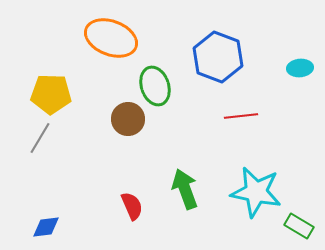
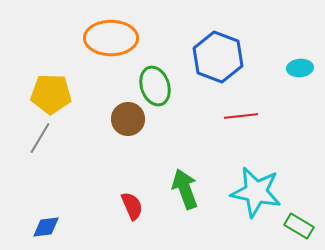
orange ellipse: rotated 21 degrees counterclockwise
